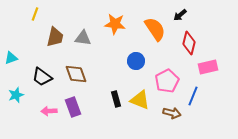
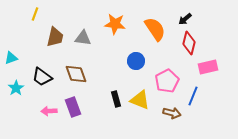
black arrow: moved 5 px right, 4 px down
cyan star: moved 7 px up; rotated 14 degrees counterclockwise
